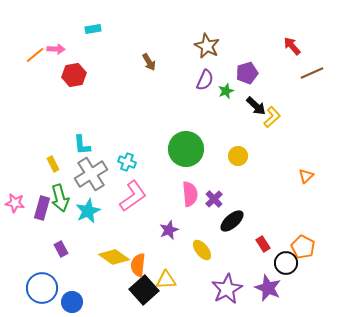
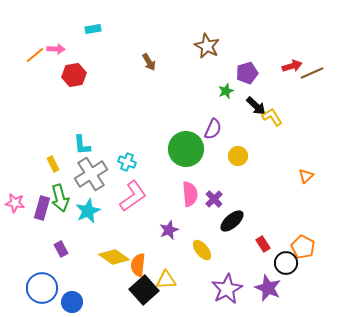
red arrow at (292, 46): moved 20 px down; rotated 114 degrees clockwise
purple semicircle at (205, 80): moved 8 px right, 49 px down
yellow L-shape at (272, 117): rotated 80 degrees counterclockwise
